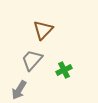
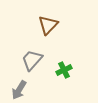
brown triangle: moved 5 px right, 5 px up
